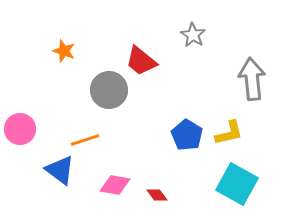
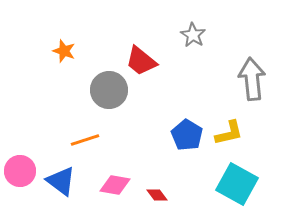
pink circle: moved 42 px down
blue triangle: moved 1 px right, 11 px down
